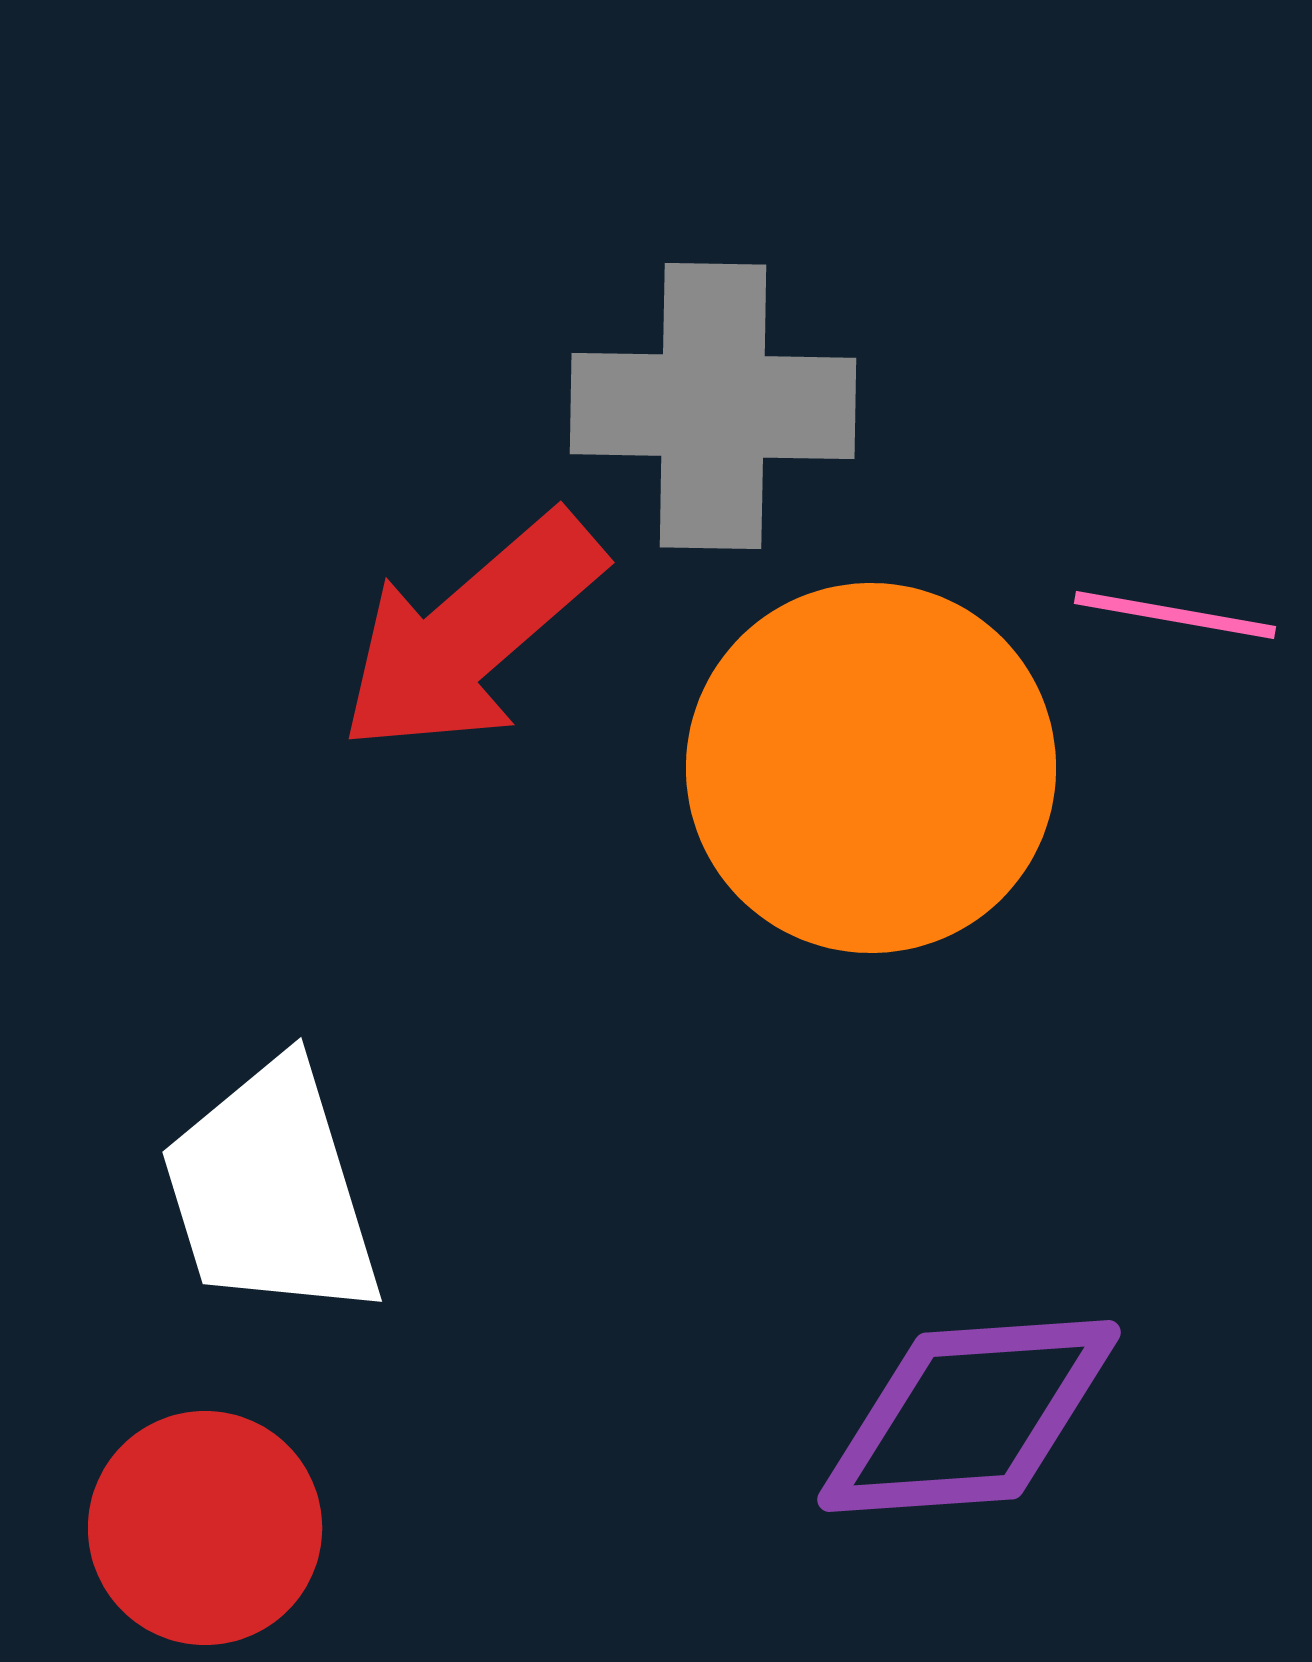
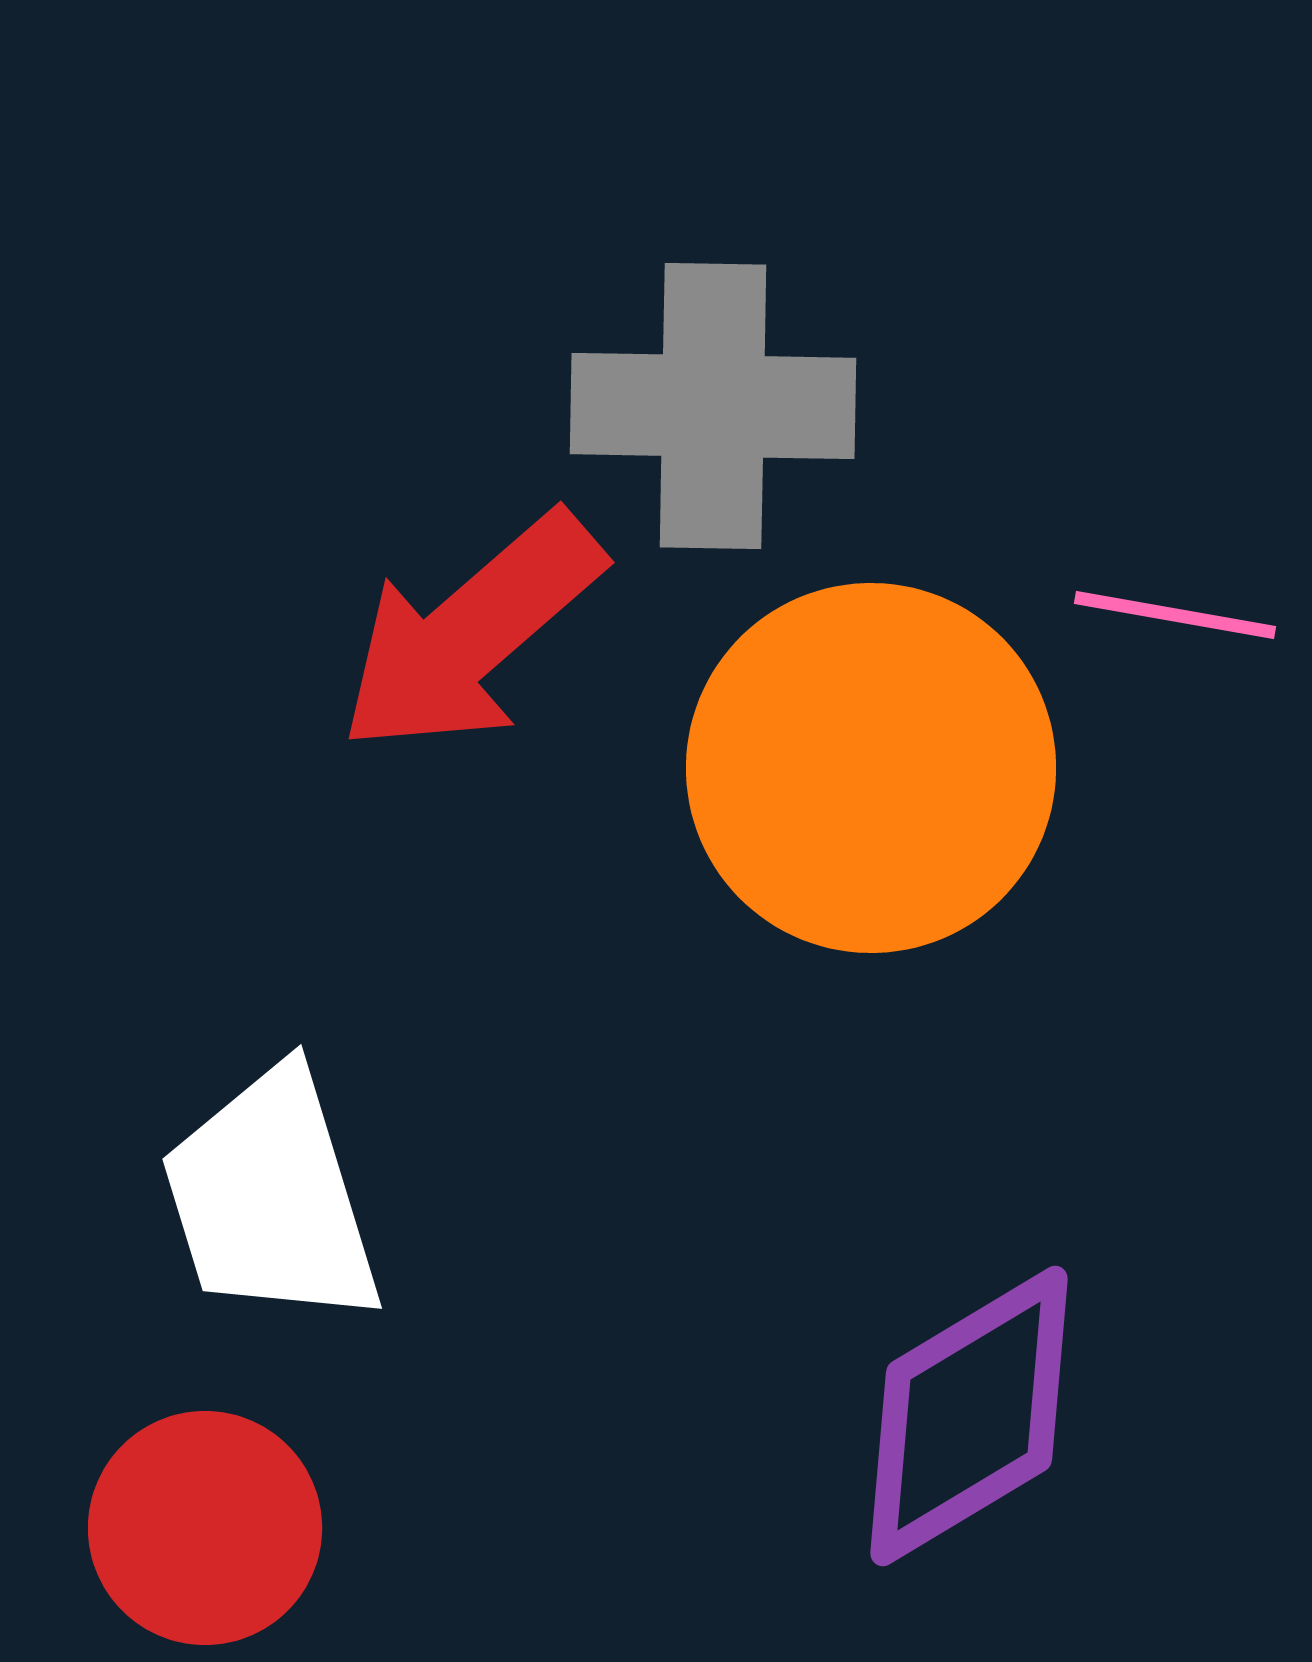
white trapezoid: moved 7 px down
purple diamond: rotated 27 degrees counterclockwise
